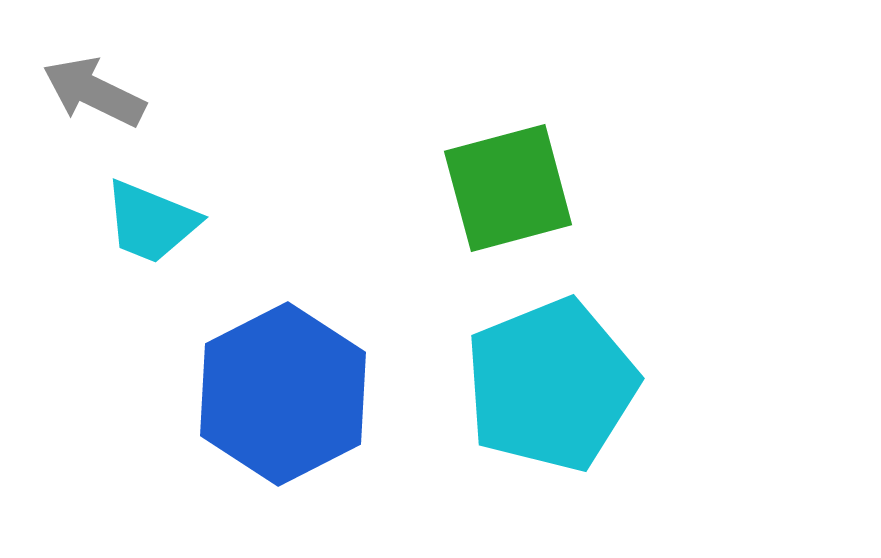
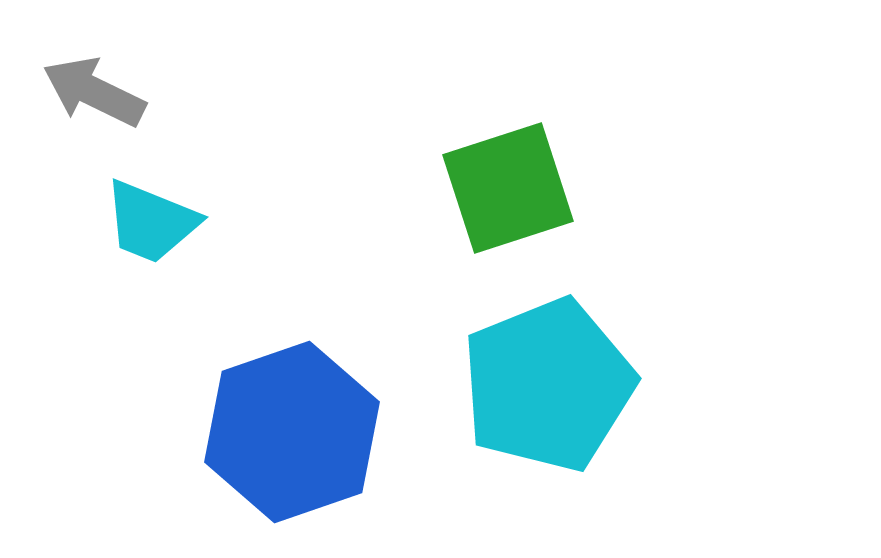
green square: rotated 3 degrees counterclockwise
cyan pentagon: moved 3 px left
blue hexagon: moved 9 px right, 38 px down; rotated 8 degrees clockwise
